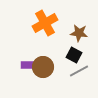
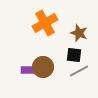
brown star: rotated 12 degrees clockwise
black square: rotated 21 degrees counterclockwise
purple rectangle: moved 5 px down
